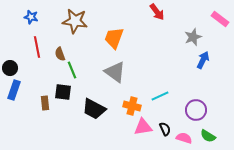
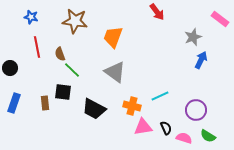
orange trapezoid: moved 1 px left, 1 px up
blue arrow: moved 2 px left
green line: rotated 24 degrees counterclockwise
blue rectangle: moved 13 px down
black semicircle: moved 1 px right, 1 px up
